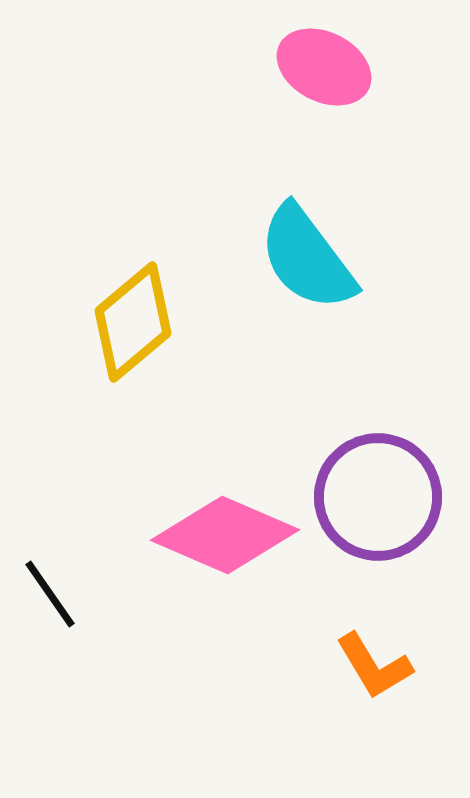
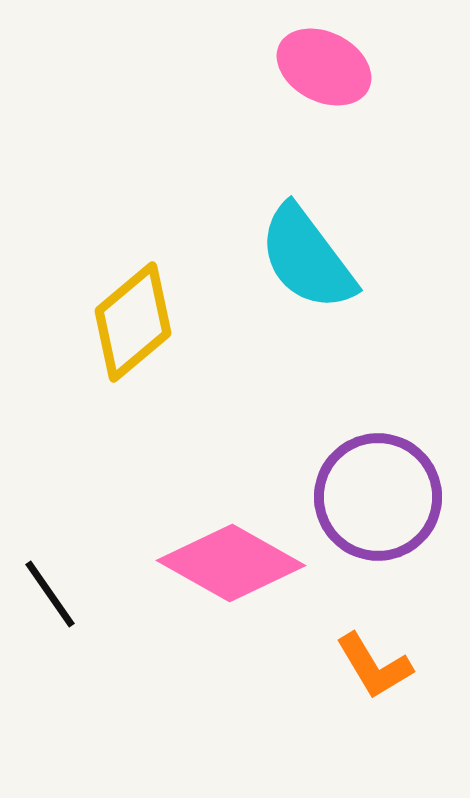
pink diamond: moved 6 px right, 28 px down; rotated 6 degrees clockwise
